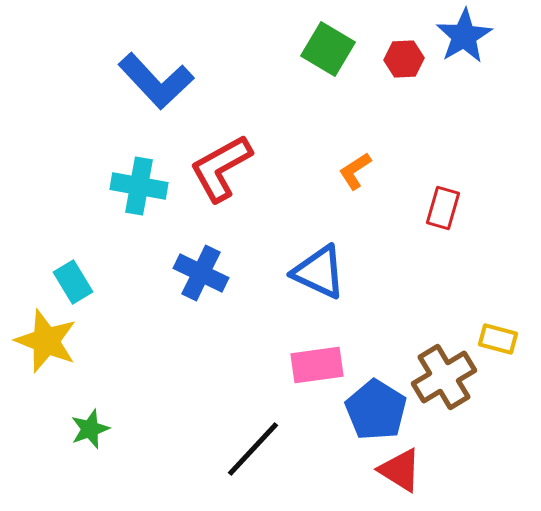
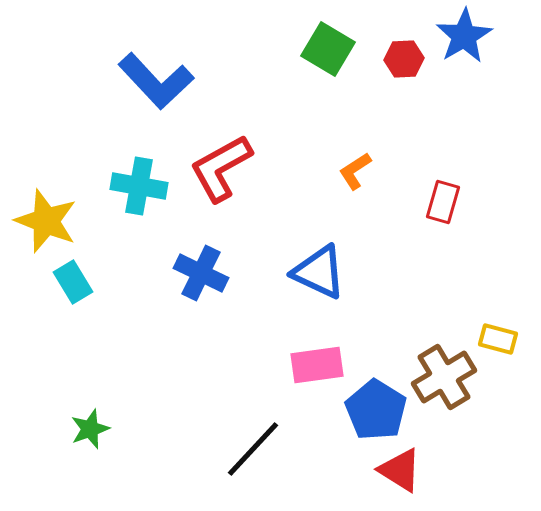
red rectangle: moved 6 px up
yellow star: moved 120 px up
